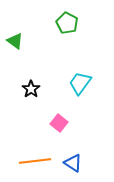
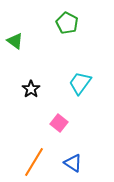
orange line: moved 1 px left, 1 px down; rotated 52 degrees counterclockwise
